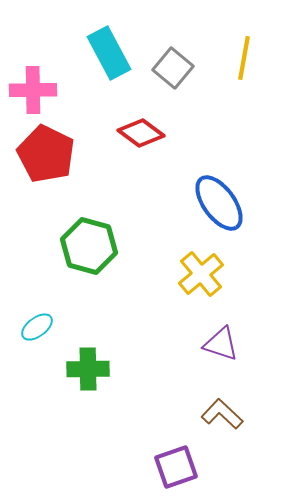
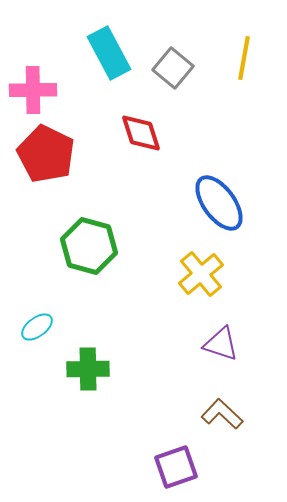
red diamond: rotated 36 degrees clockwise
